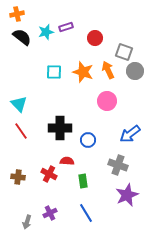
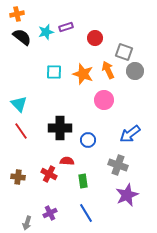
orange star: moved 2 px down
pink circle: moved 3 px left, 1 px up
gray arrow: moved 1 px down
